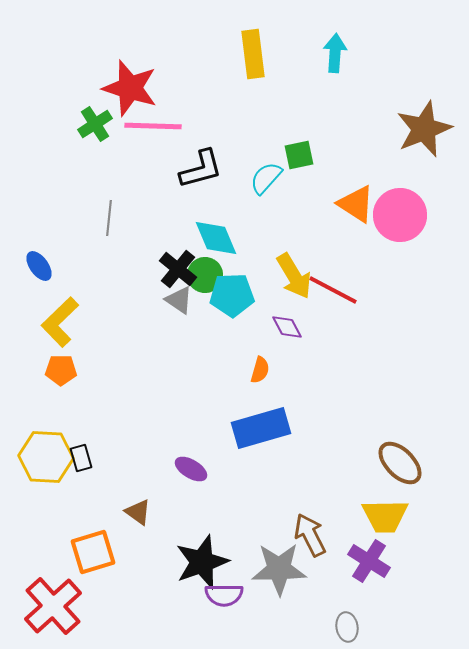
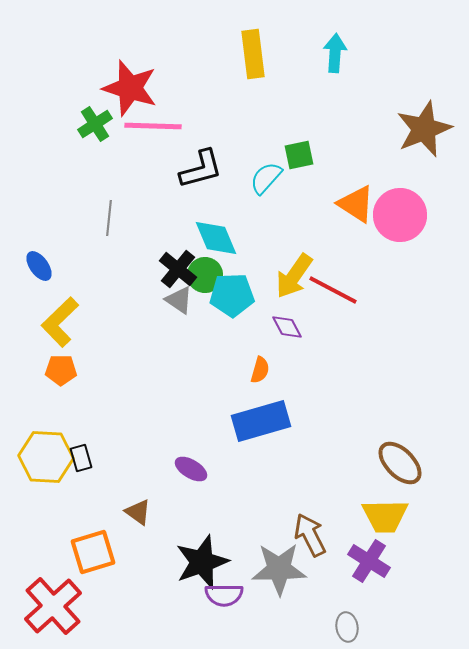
yellow arrow: rotated 66 degrees clockwise
blue rectangle: moved 7 px up
